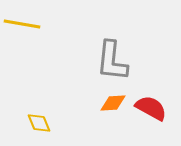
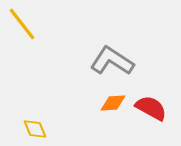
yellow line: rotated 42 degrees clockwise
gray L-shape: rotated 117 degrees clockwise
yellow diamond: moved 4 px left, 6 px down
